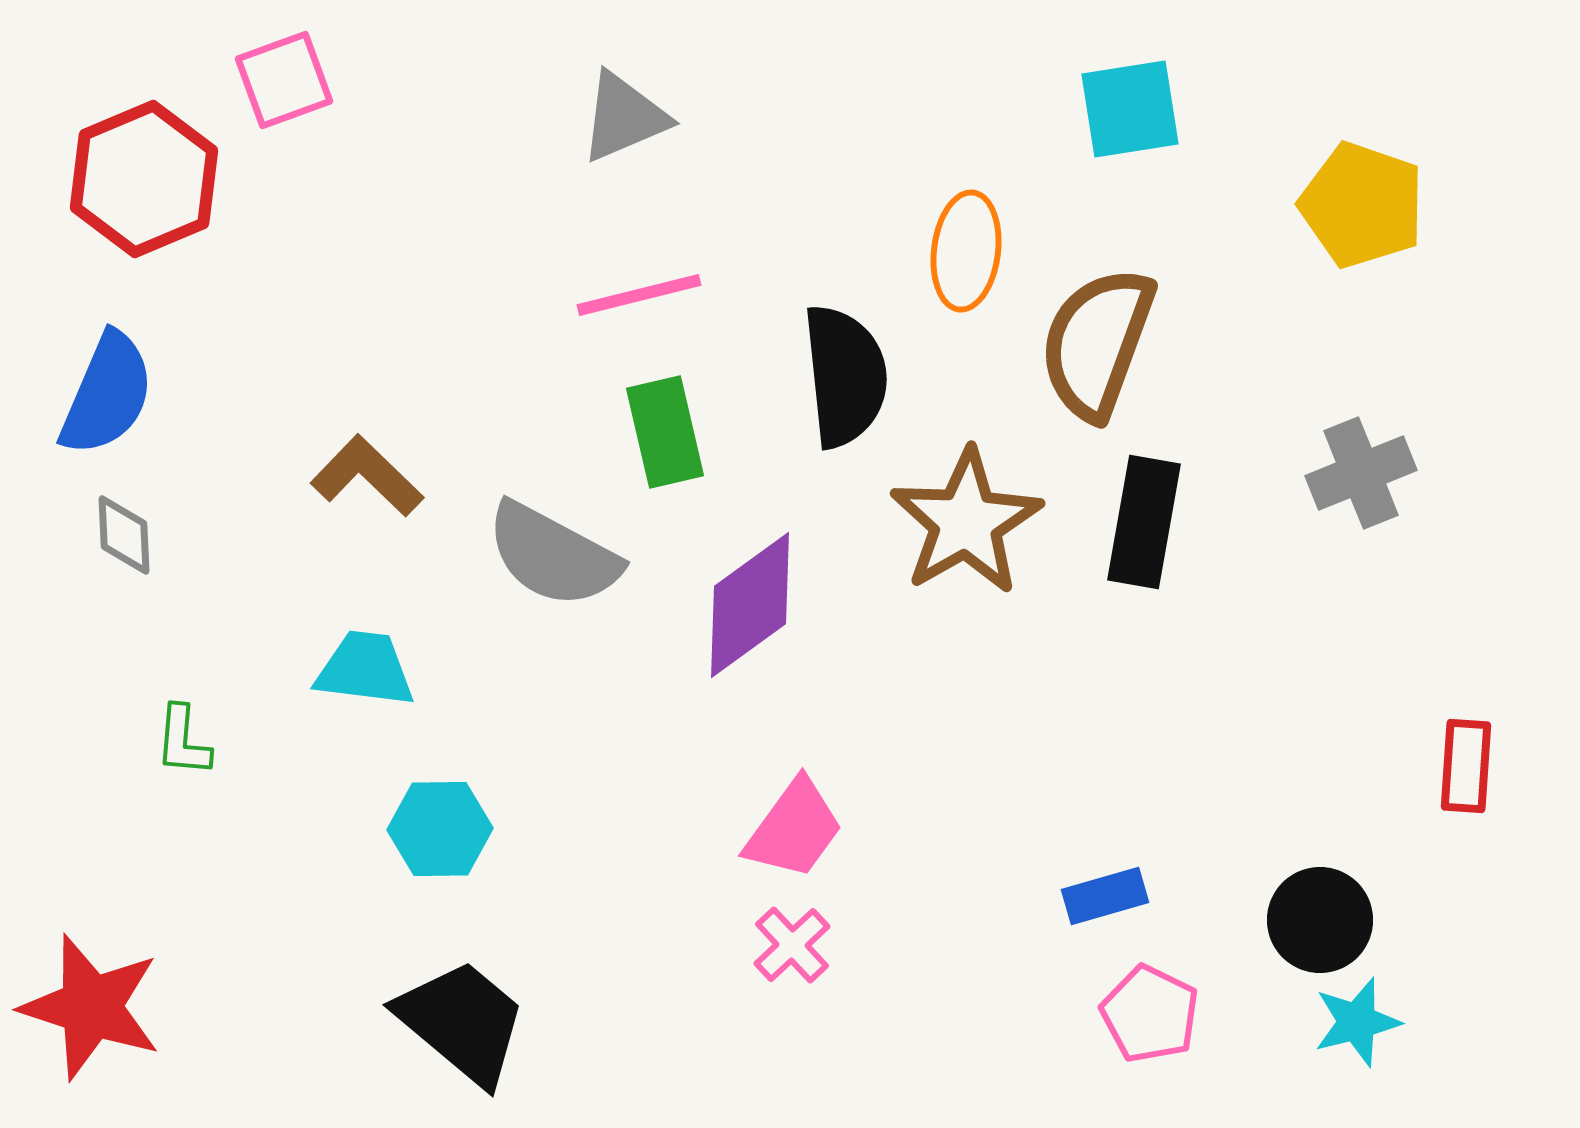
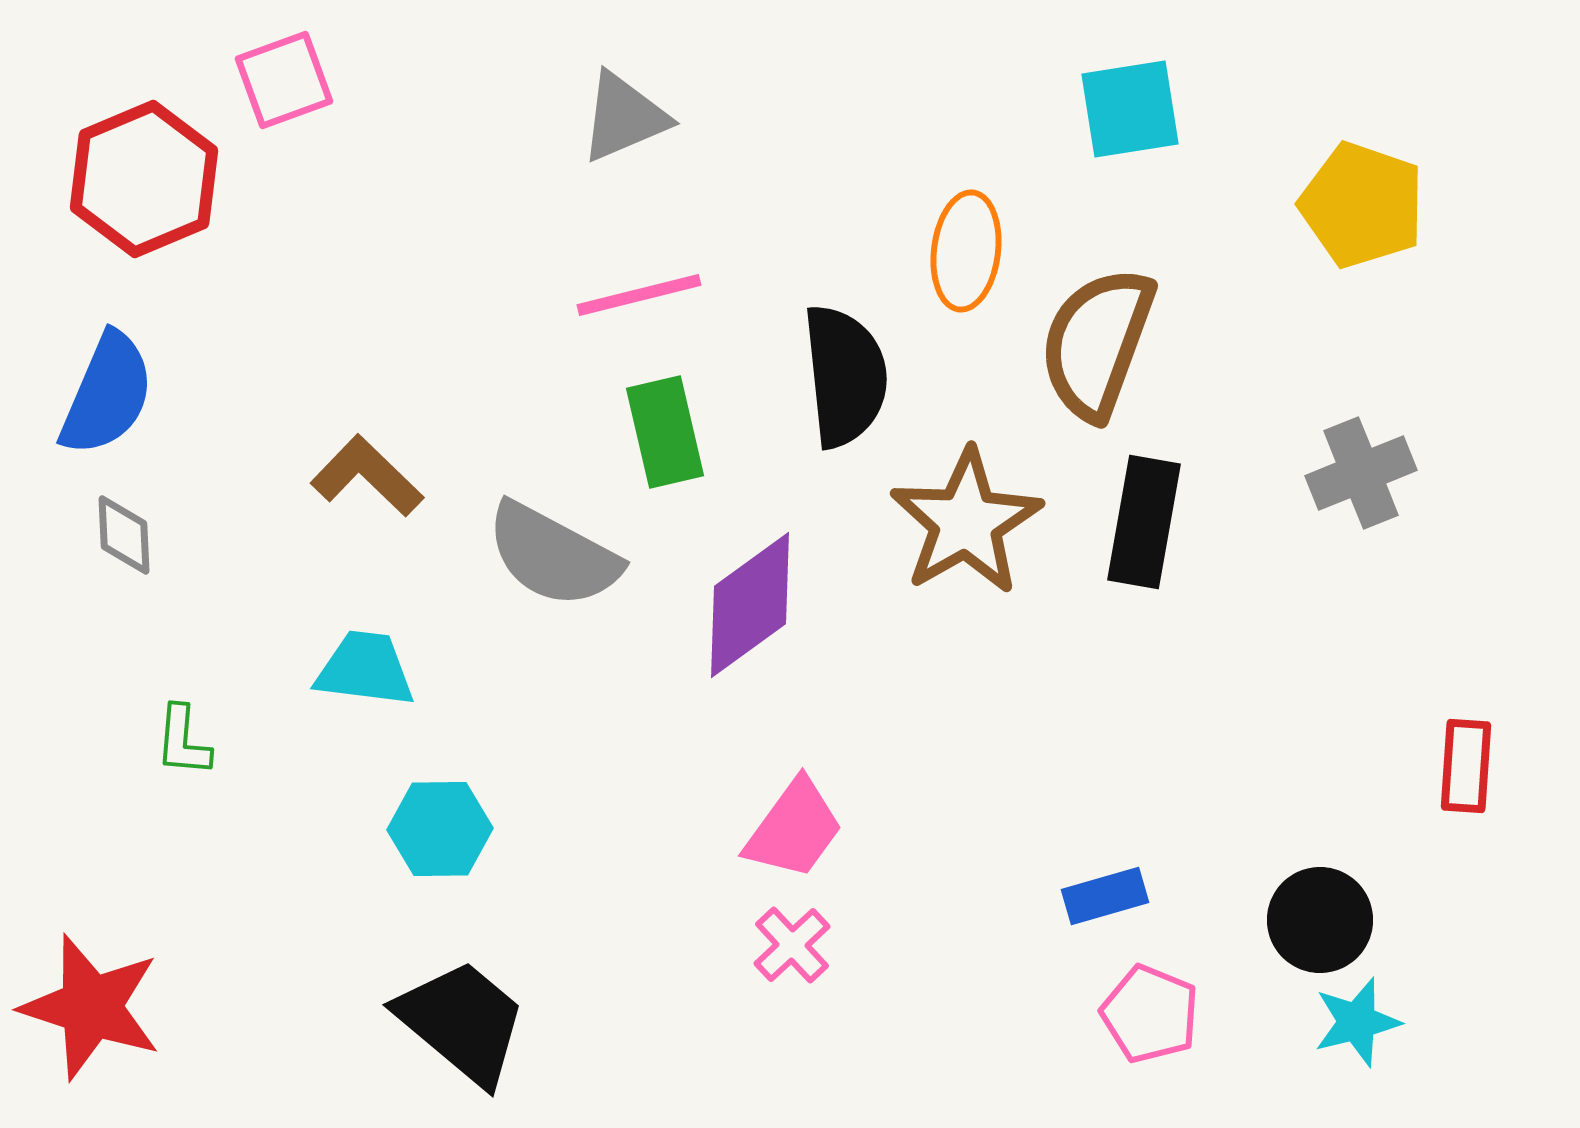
pink pentagon: rotated 4 degrees counterclockwise
